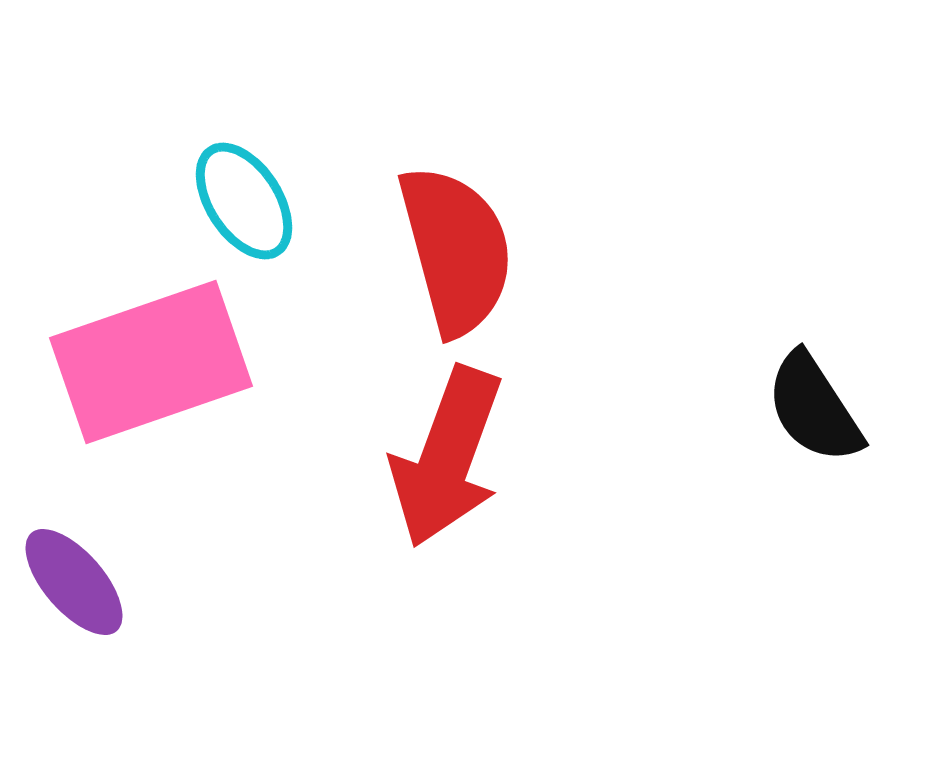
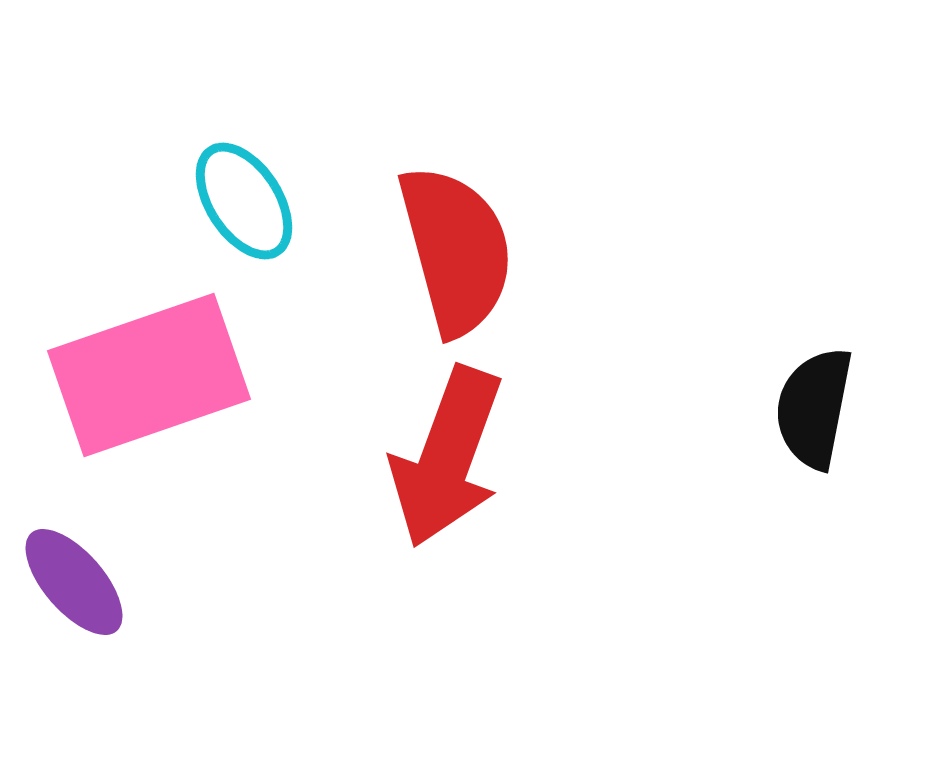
pink rectangle: moved 2 px left, 13 px down
black semicircle: rotated 44 degrees clockwise
